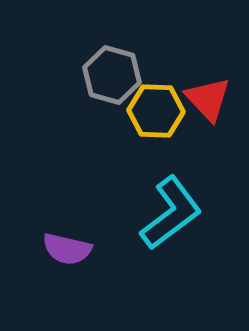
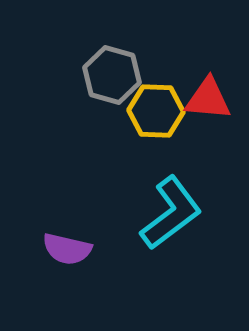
red triangle: rotated 42 degrees counterclockwise
